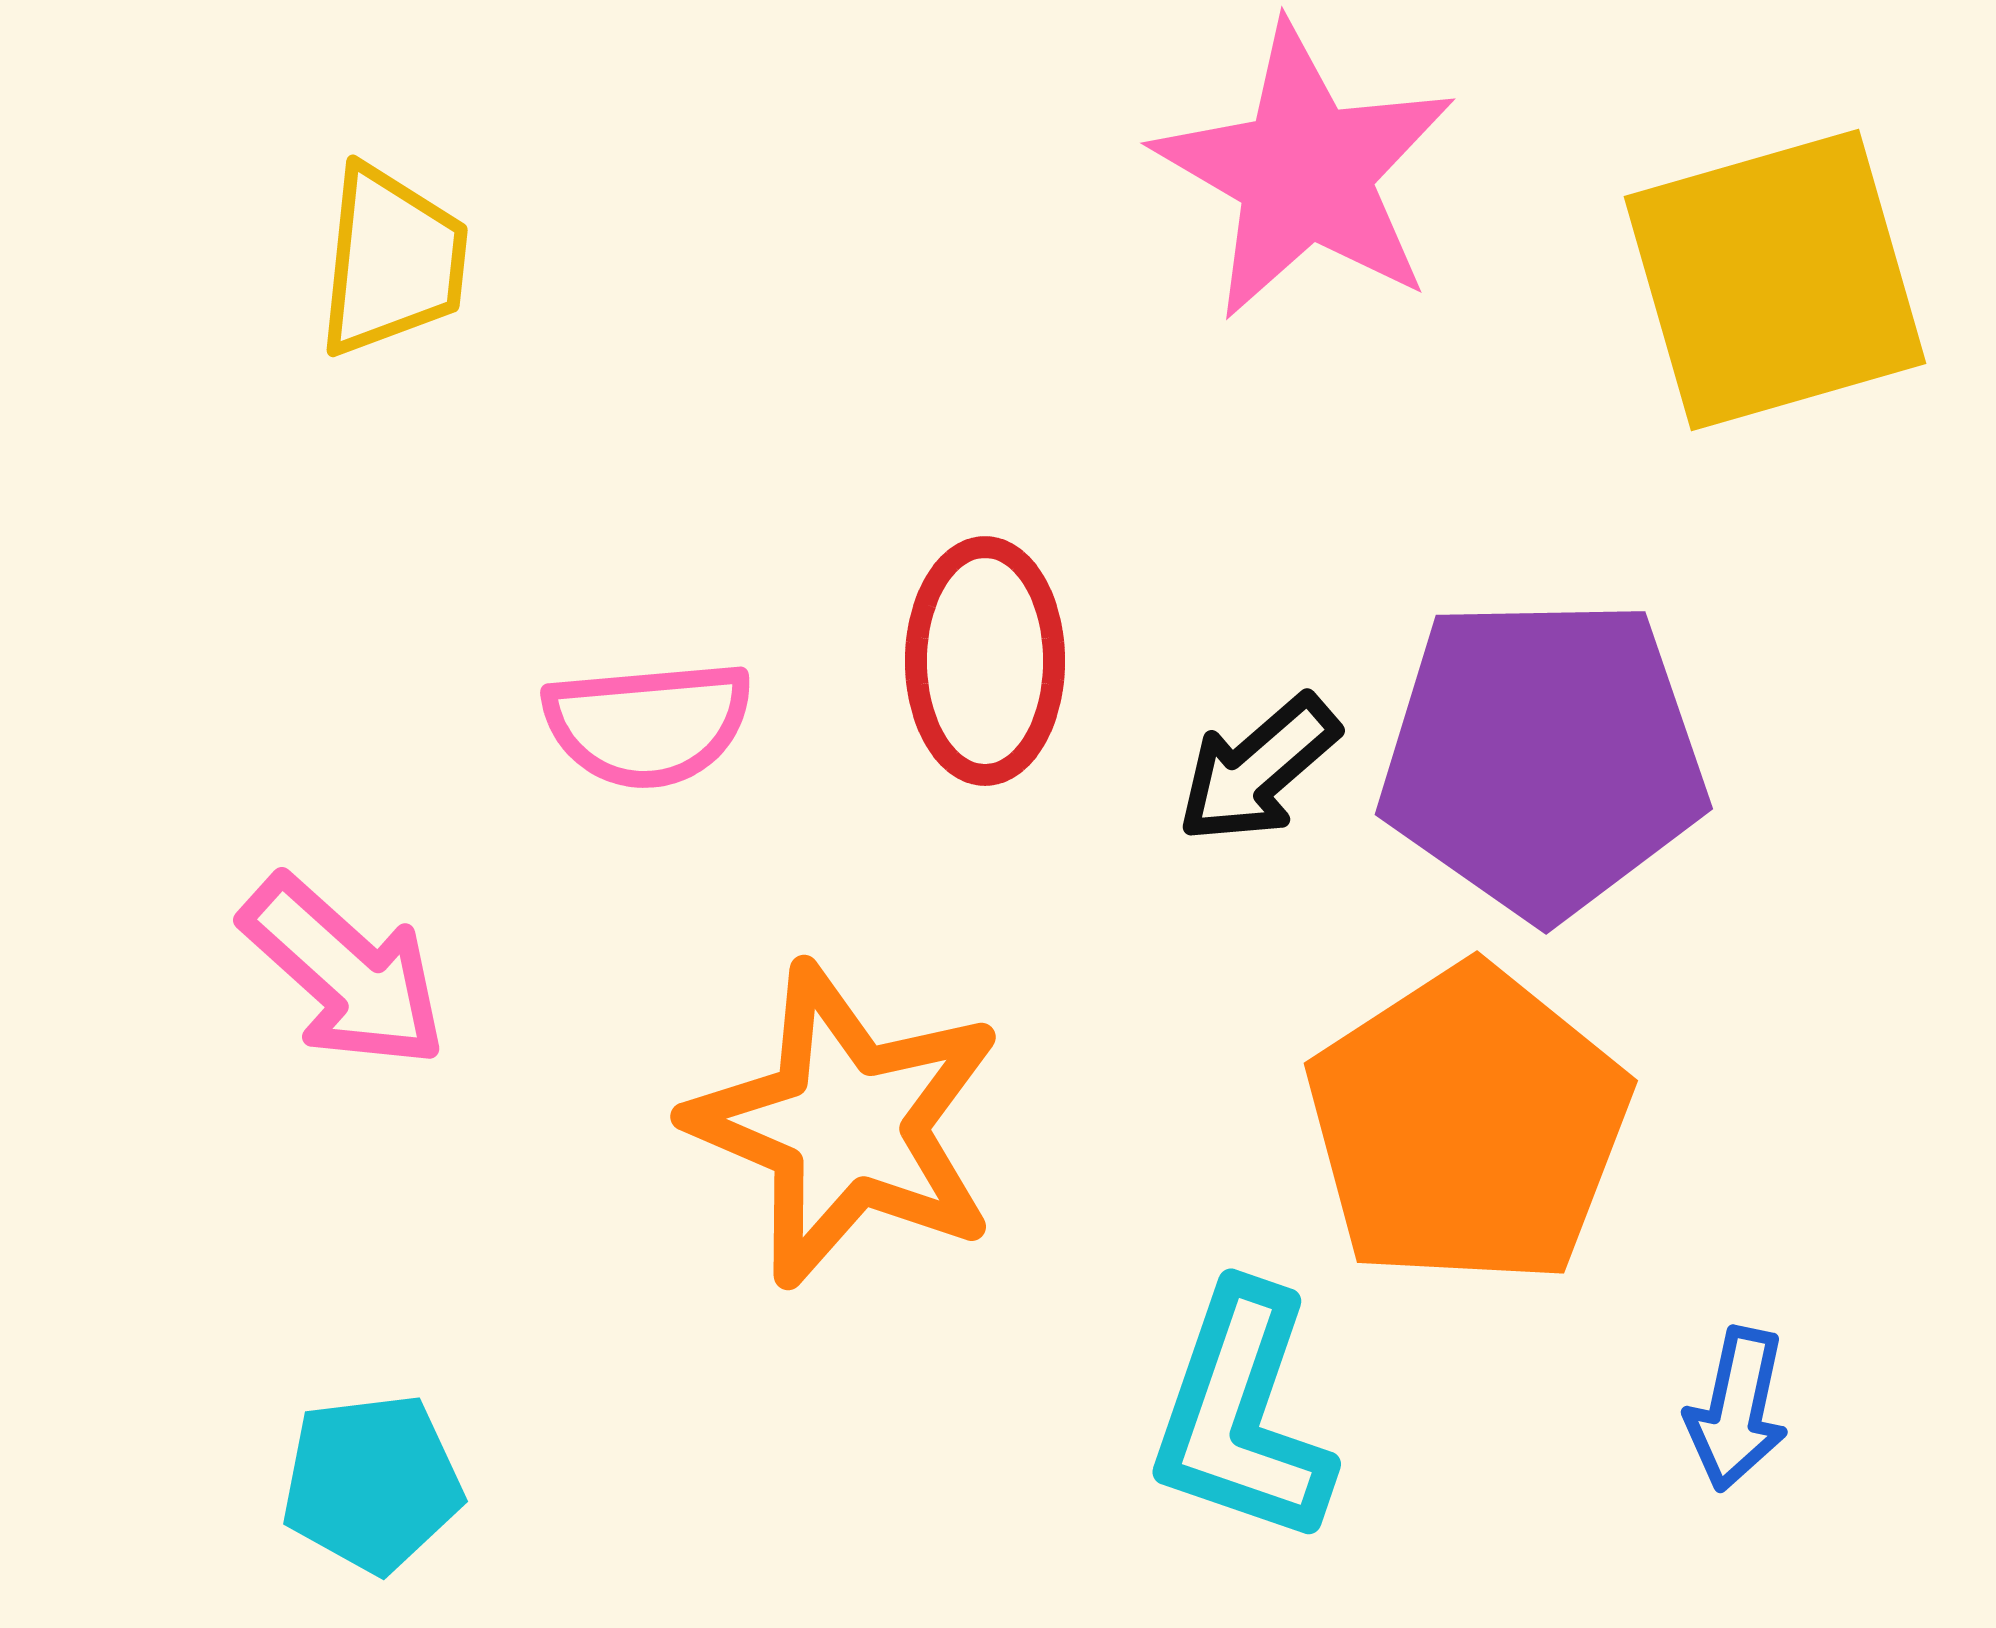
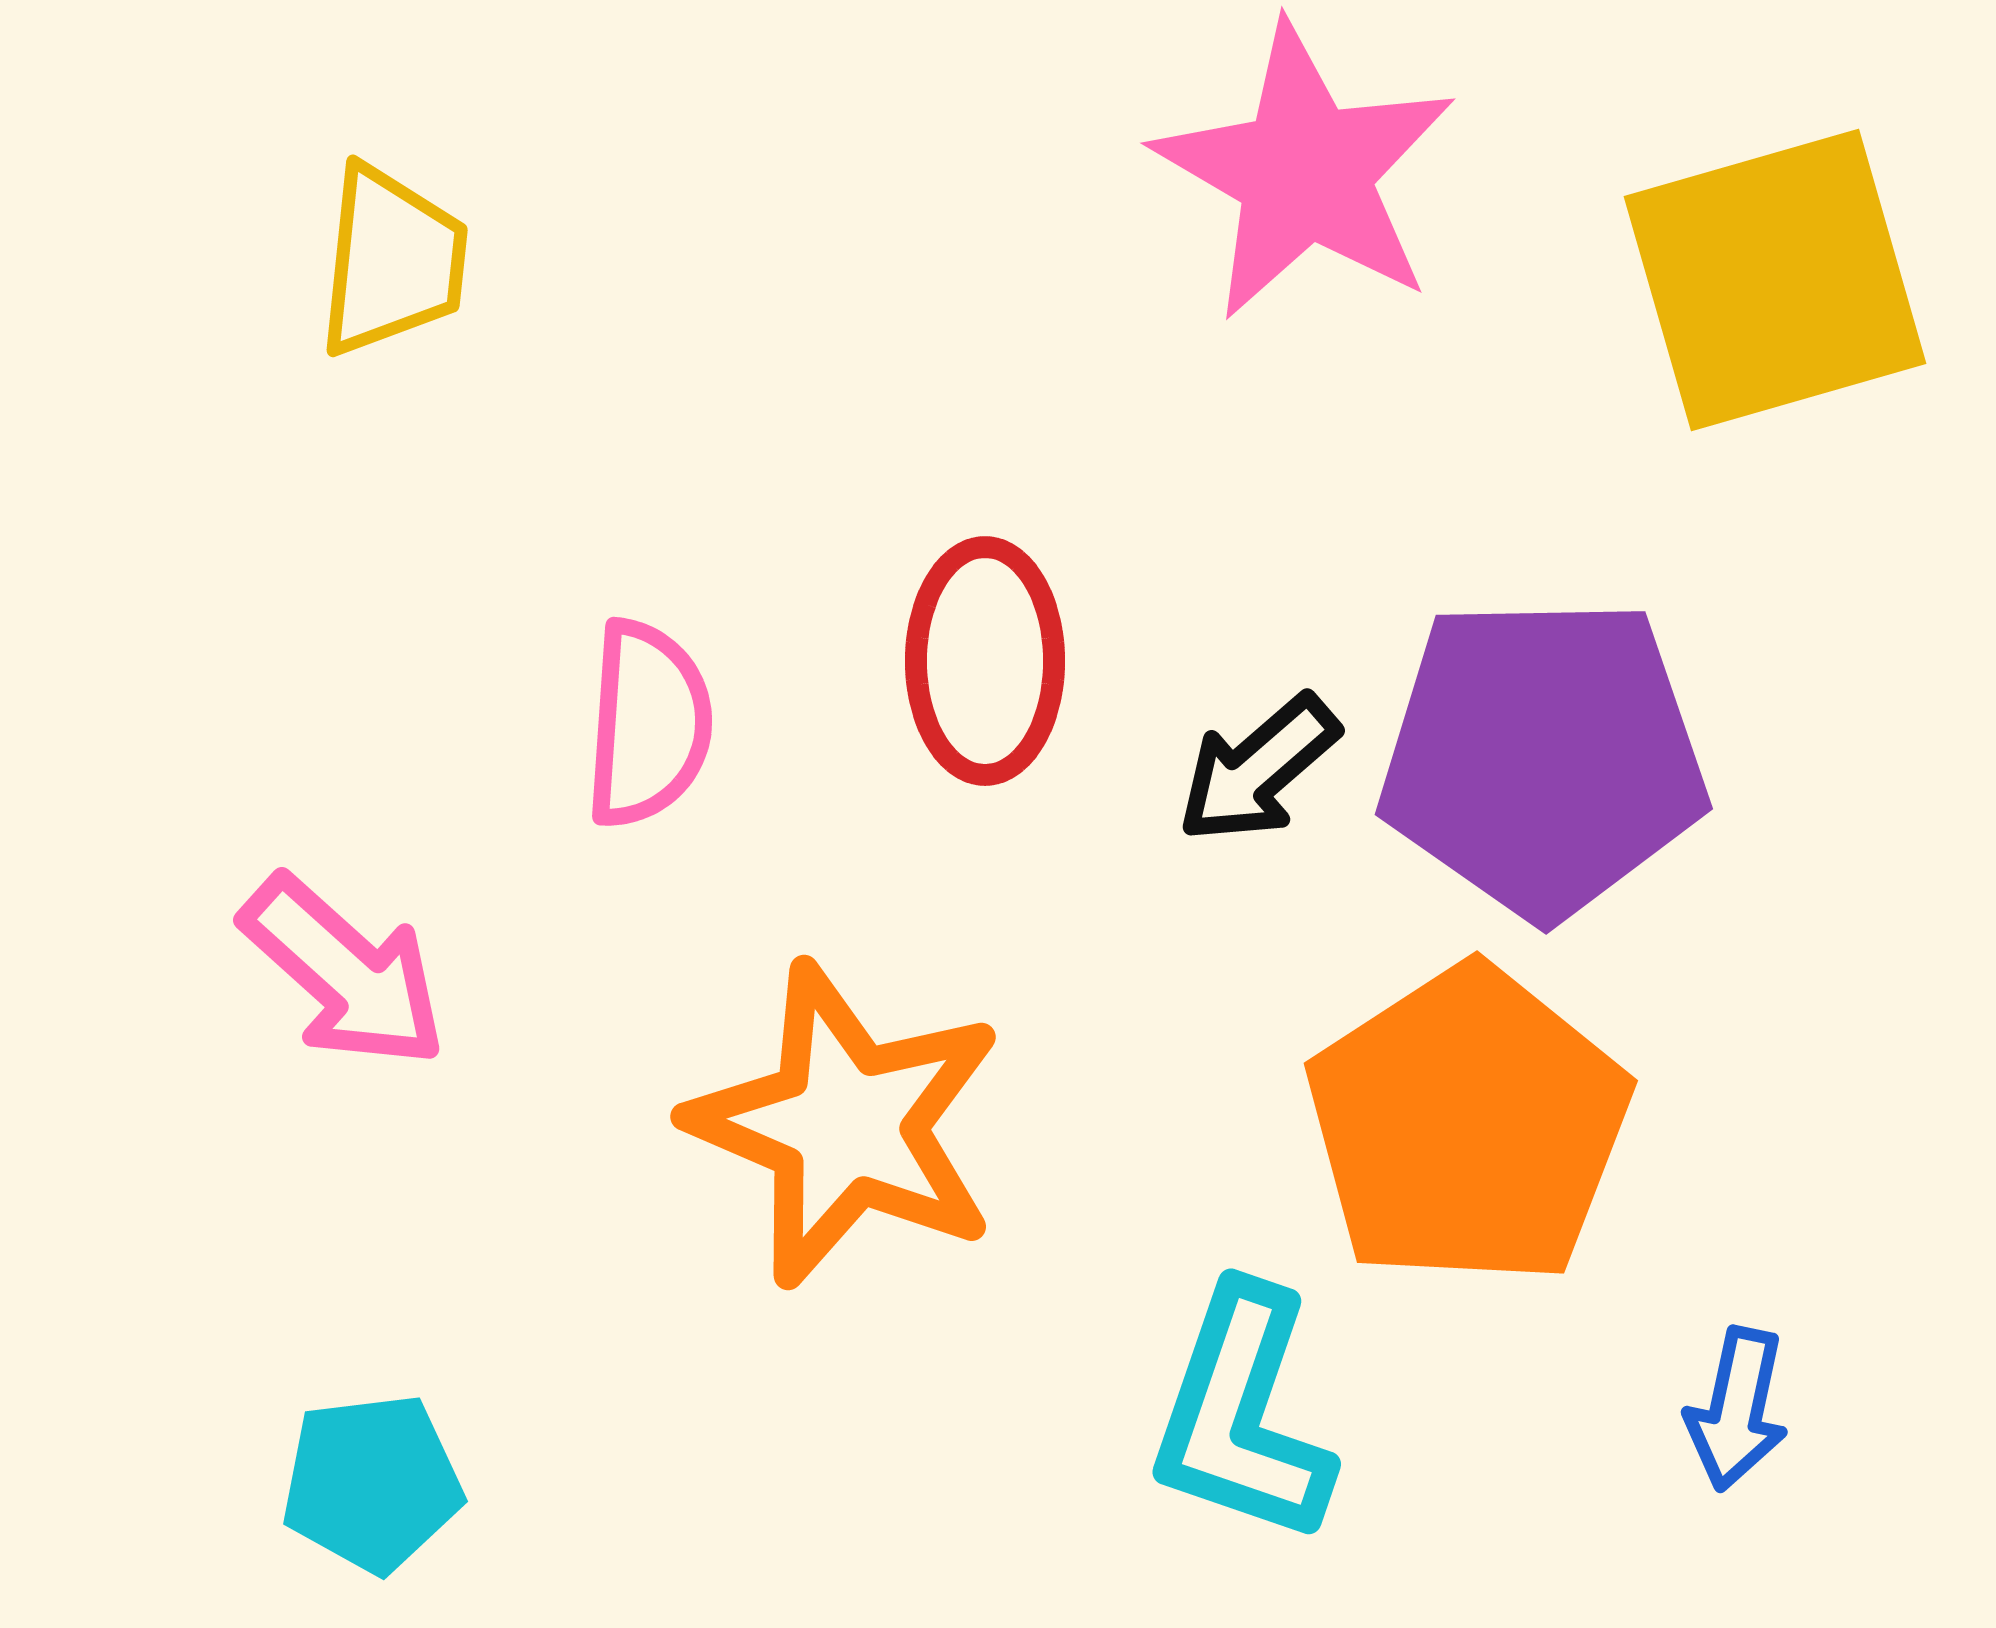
pink semicircle: rotated 81 degrees counterclockwise
